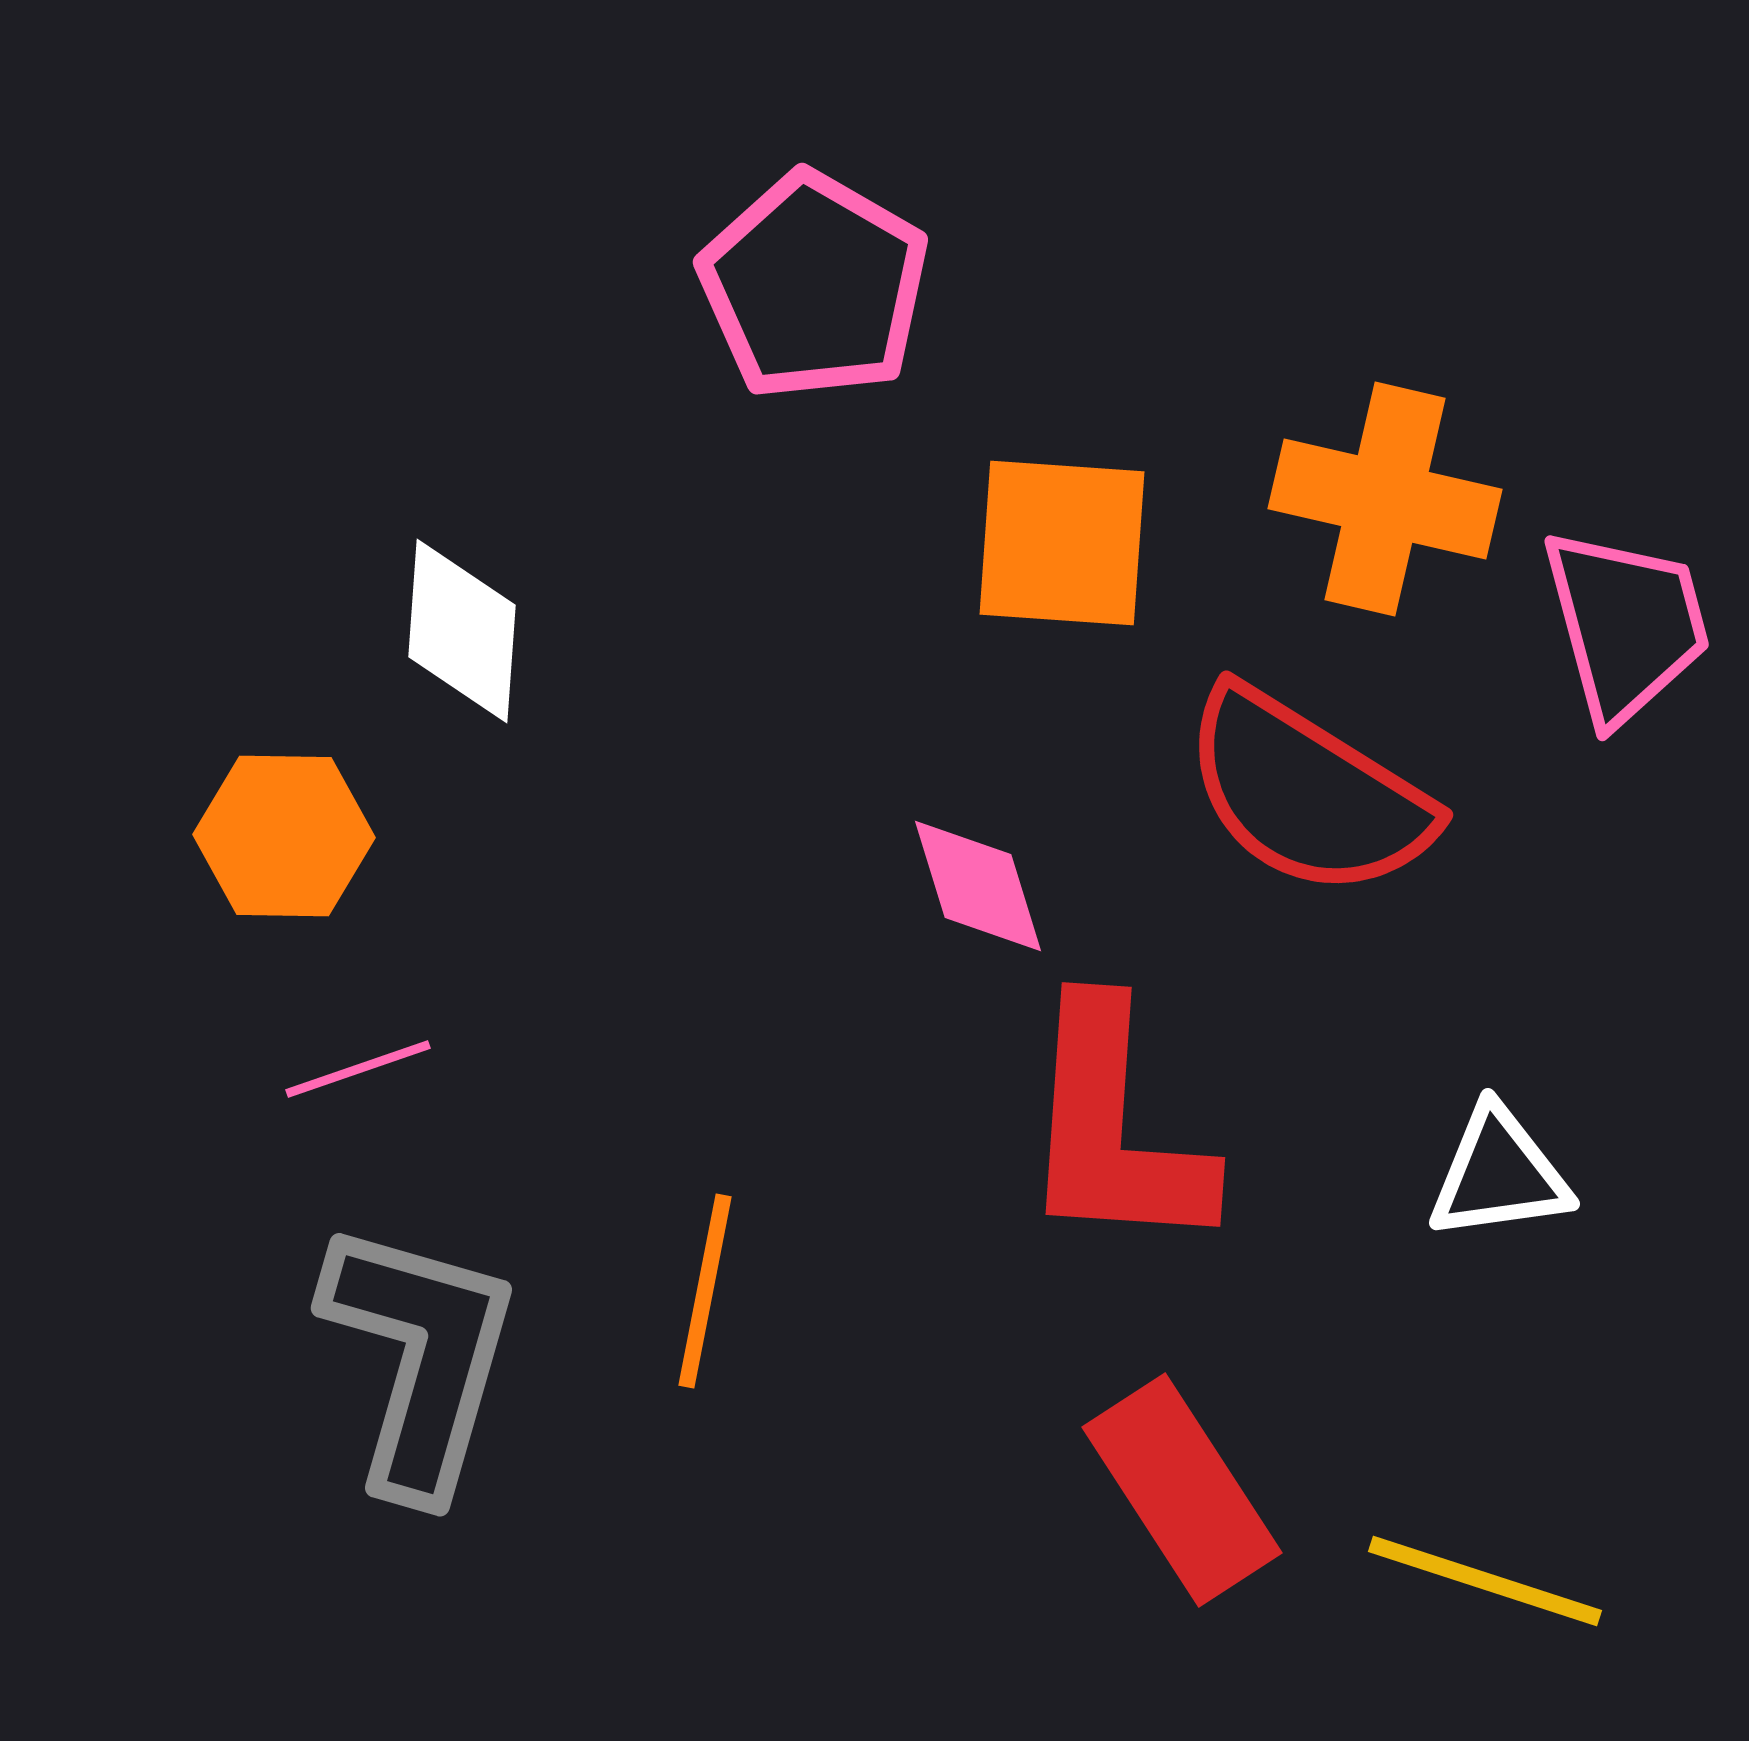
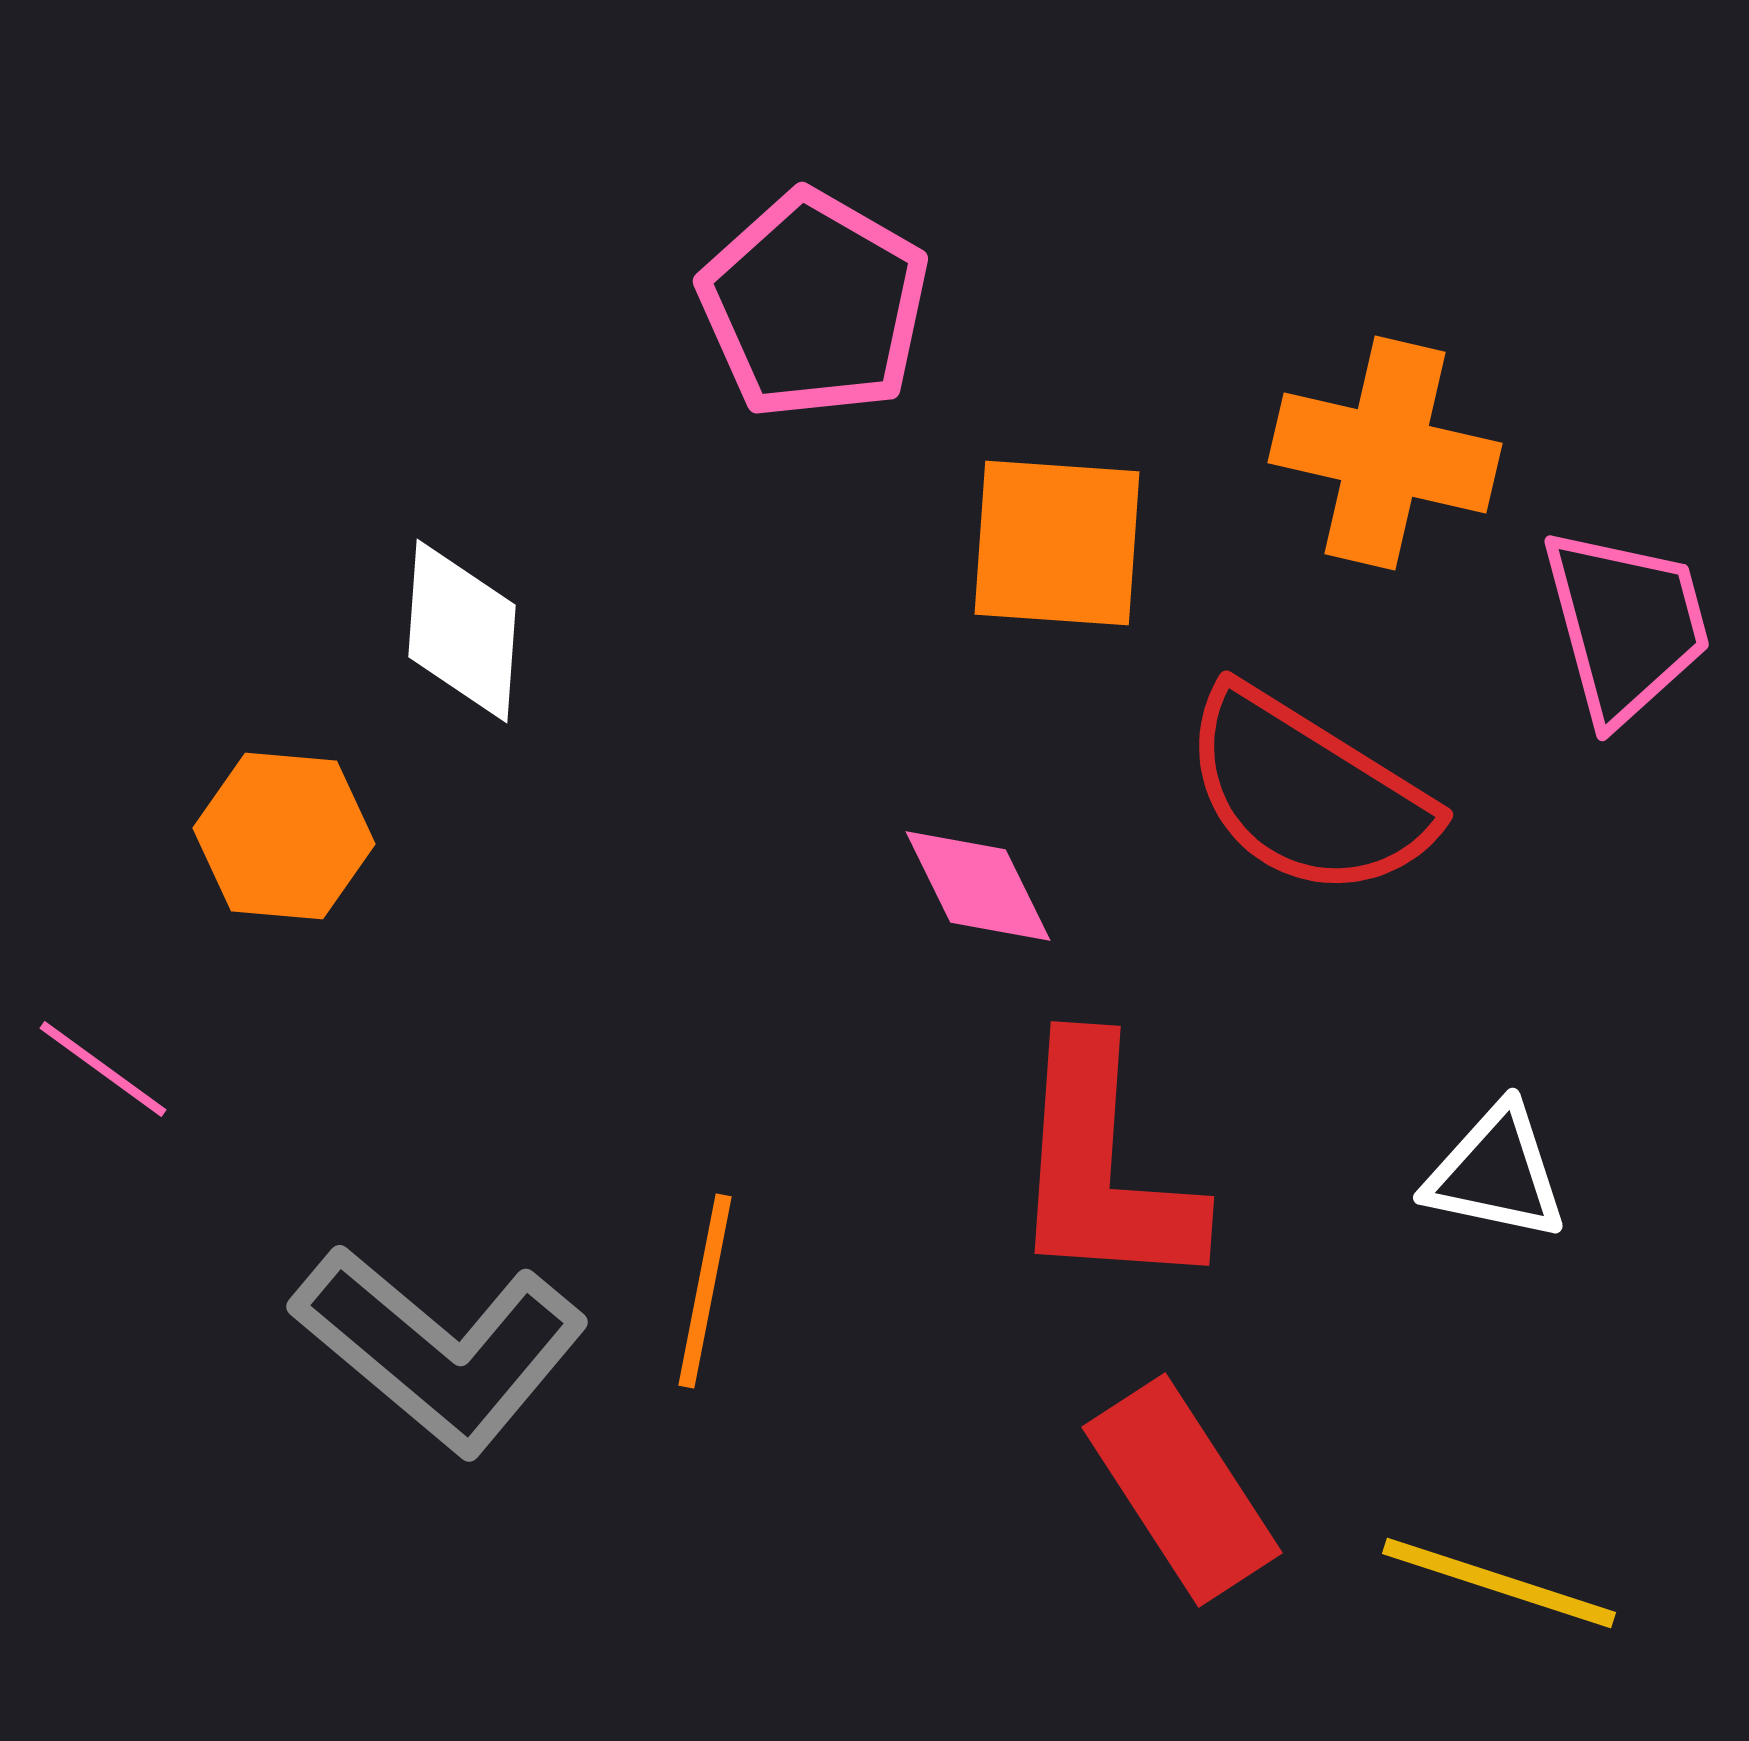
pink pentagon: moved 19 px down
orange cross: moved 46 px up
orange square: moved 5 px left
orange hexagon: rotated 4 degrees clockwise
pink diamond: rotated 9 degrees counterclockwise
pink line: moved 255 px left; rotated 55 degrees clockwise
red L-shape: moved 11 px left, 39 px down
white triangle: moved 3 px left, 1 px up; rotated 20 degrees clockwise
gray L-shape: moved 20 px right, 9 px up; rotated 114 degrees clockwise
yellow line: moved 14 px right, 2 px down
